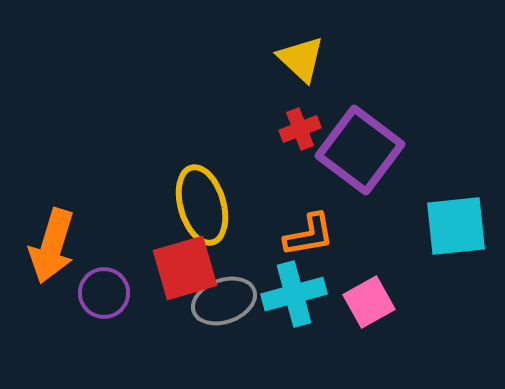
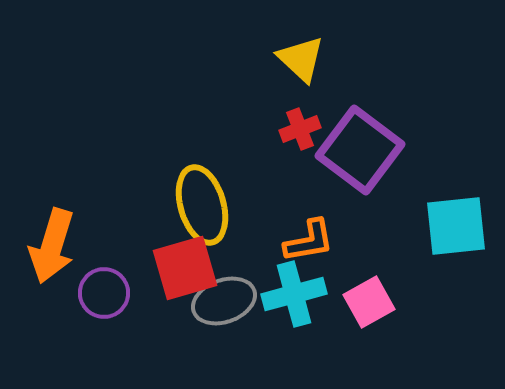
orange L-shape: moved 6 px down
